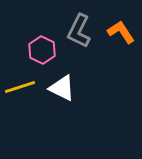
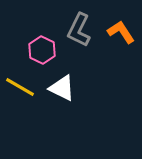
gray L-shape: moved 1 px up
yellow line: rotated 48 degrees clockwise
